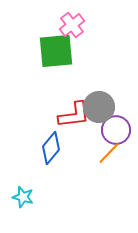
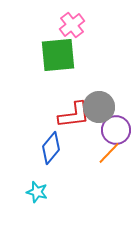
green square: moved 2 px right, 4 px down
cyan star: moved 14 px right, 5 px up
